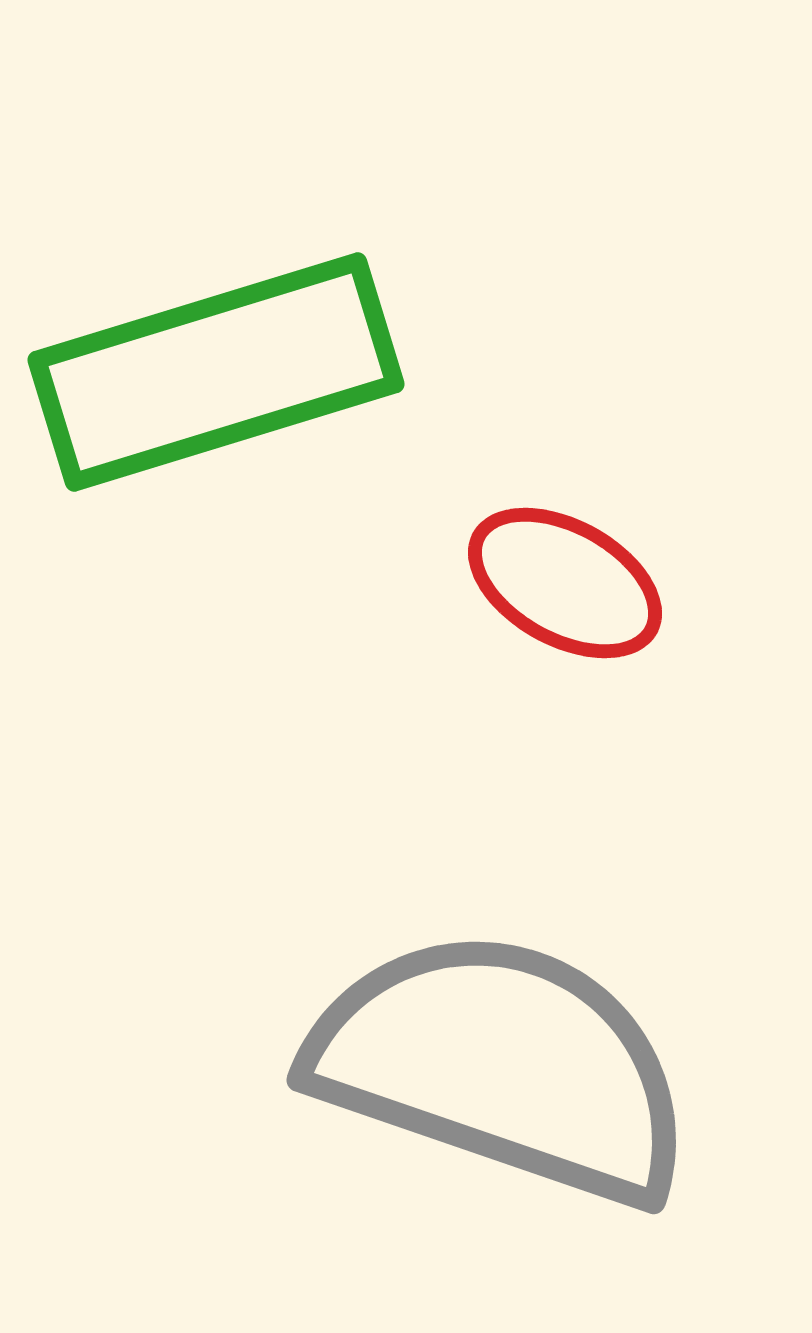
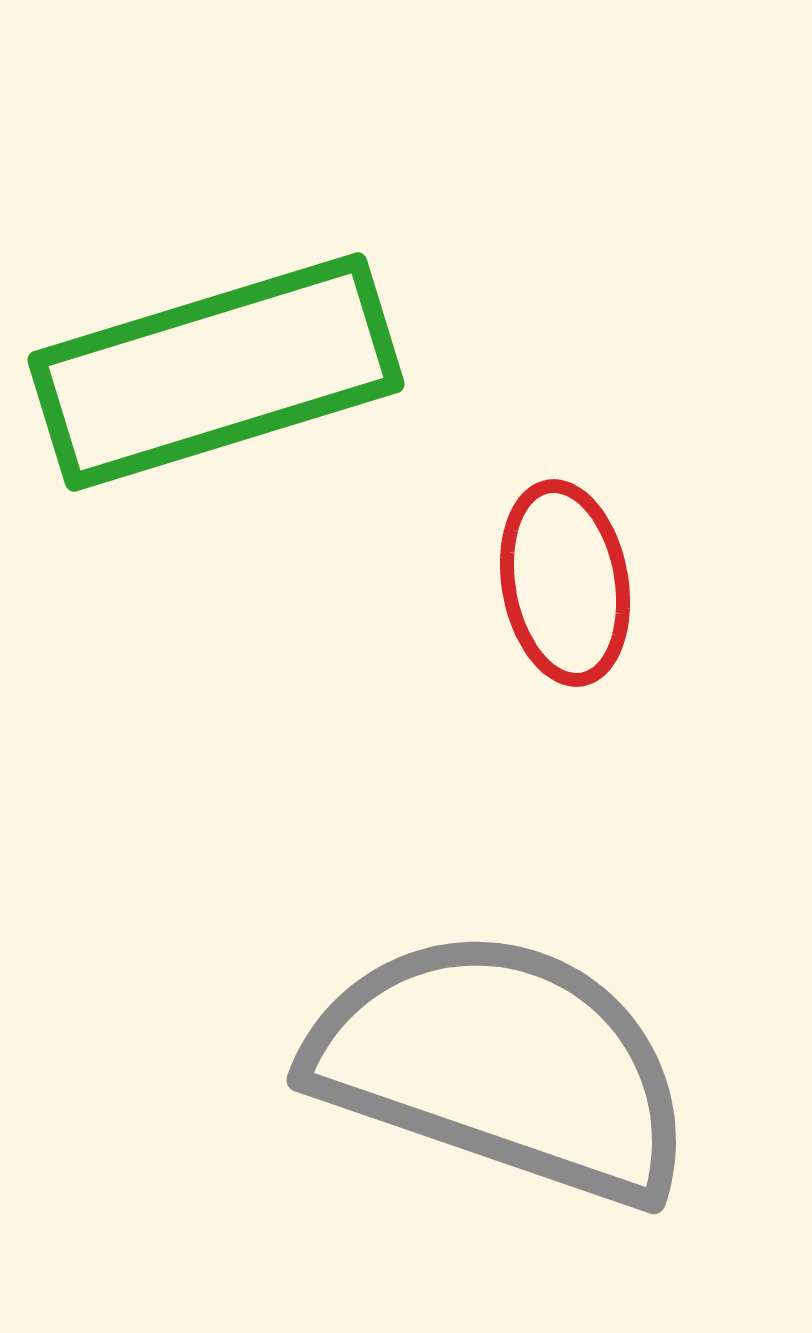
red ellipse: rotated 51 degrees clockwise
